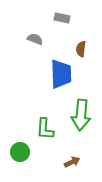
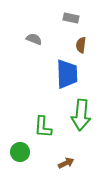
gray rectangle: moved 9 px right
gray semicircle: moved 1 px left
brown semicircle: moved 4 px up
blue trapezoid: moved 6 px right
green L-shape: moved 2 px left, 2 px up
brown arrow: moved 6 px left, 1 px down
